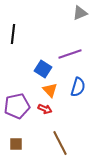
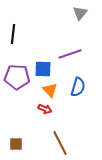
gray triangle: rotated 28 degrees counterclockwise
blue square: rotated 30 degrees counterclockwise
purple pentagon: moved 29 px up; rotated 15 degrees clockwise
